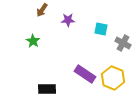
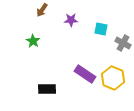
purple star: moved 3 px right
